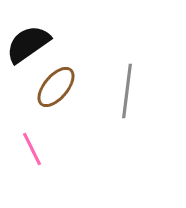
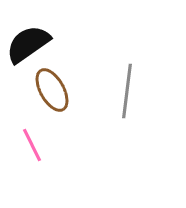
brown ellipse: moved 4 px left, 3 px down; rotated 69 degrees counterclockwise
pink line: moved 4 px up
